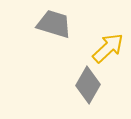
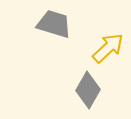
gray diamond: moved 5 px down
